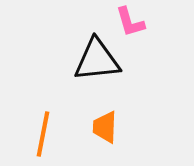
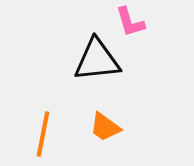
orange trapezoid: rotated 56 degrees counterclockwise
